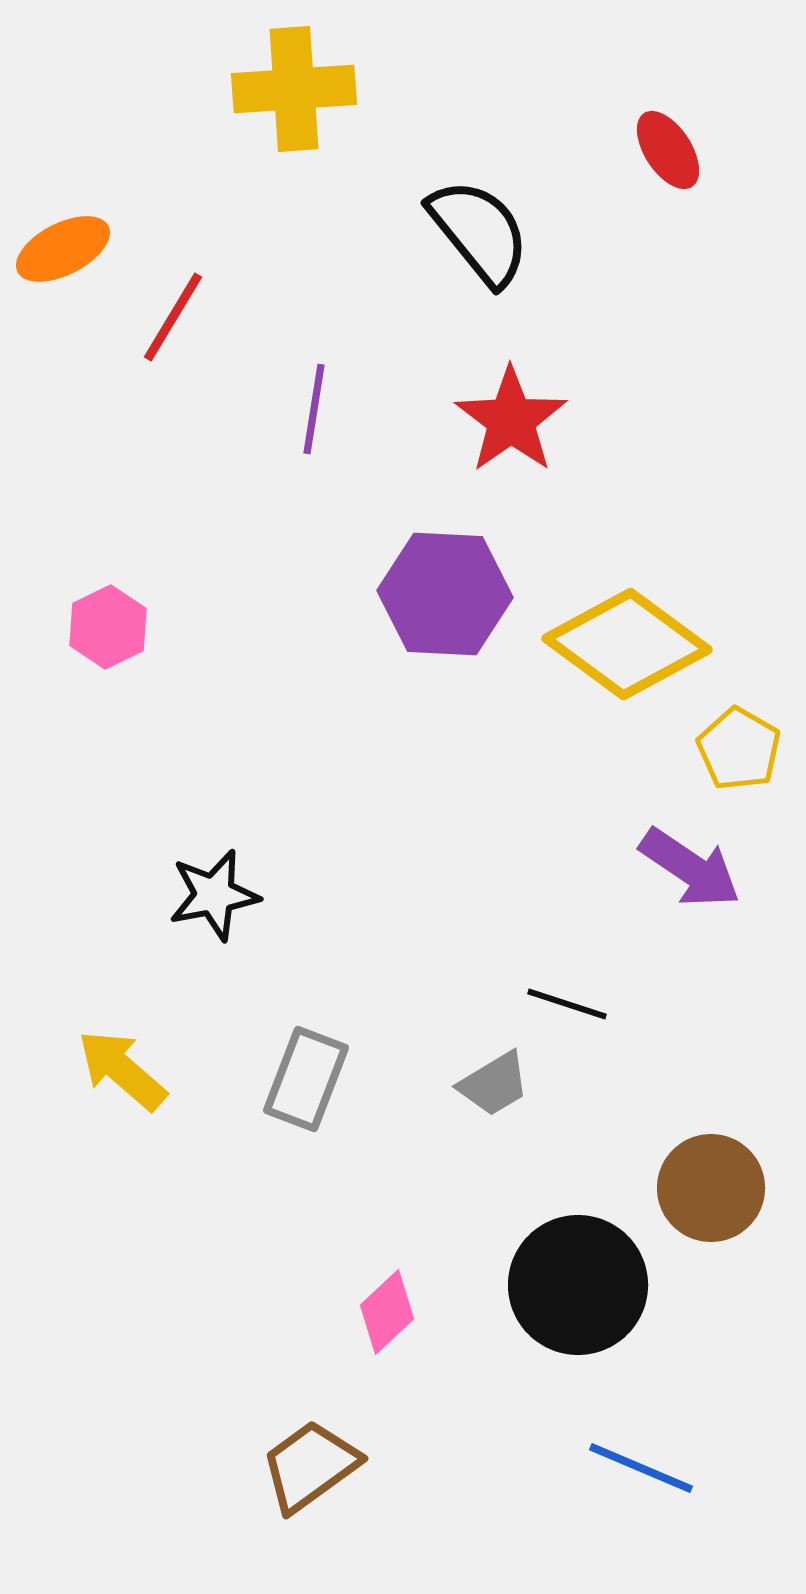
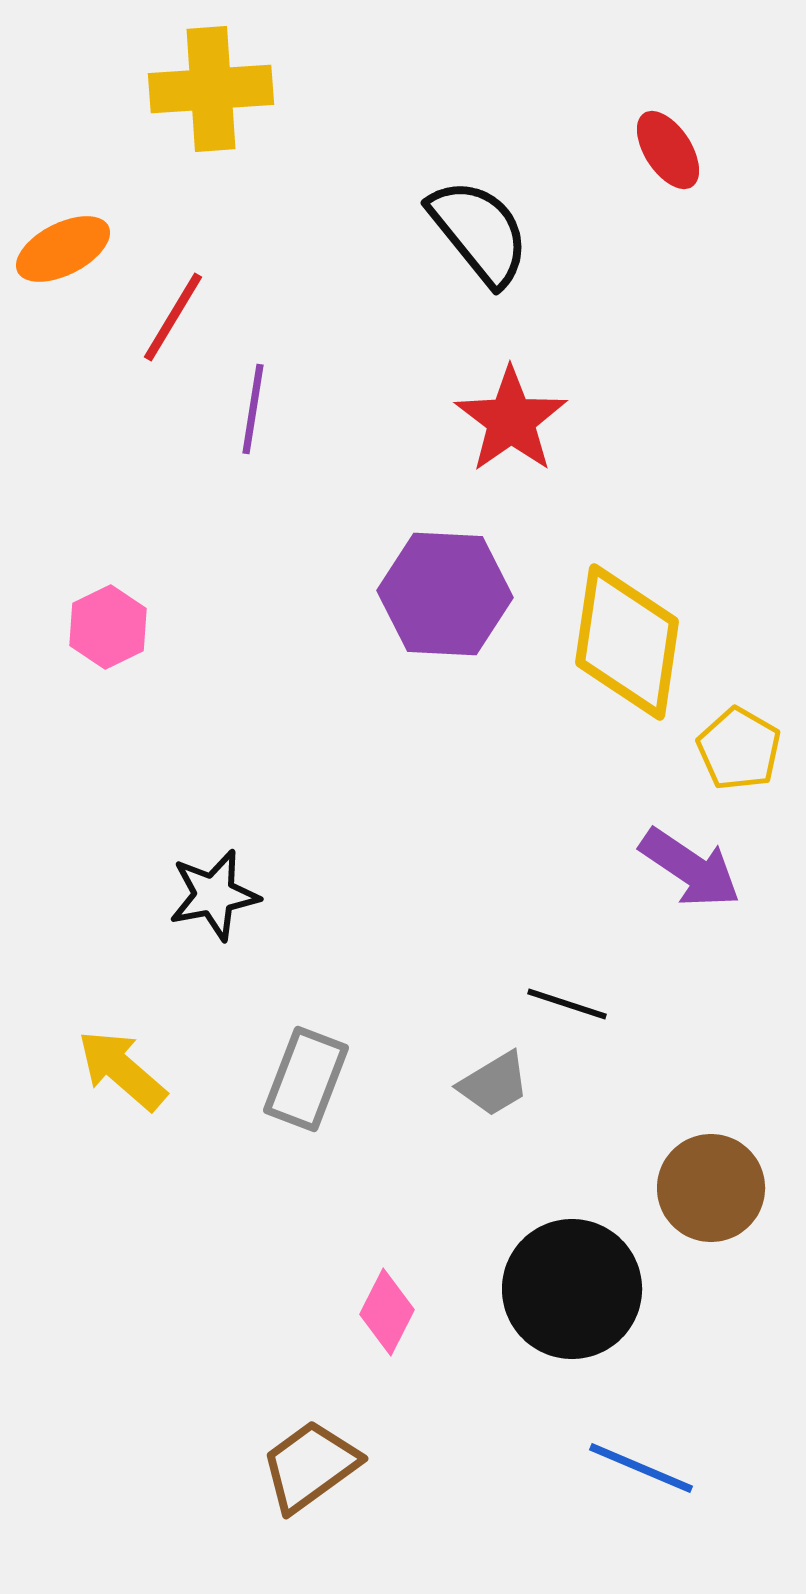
yellow cross: moved 83 px left
purple line: moved 61 px left
yellow diamond: moved 2 px up; rotated 62 degrees clockwise
black circle: moved 6 px left, 4 px down
pink diamond: rotated 20 degrees counterclockwise
